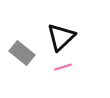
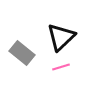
pink line: moved 2 px left
